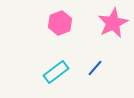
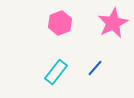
cyan rectangle: rotated 15 degrees counterclockwise
